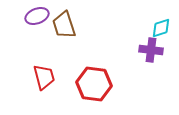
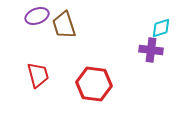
red trapezoid: moved 6 px left, 2 px up
